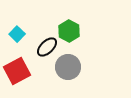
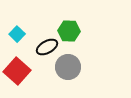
green hexagon: rotated 25 degrees counterclockwise
black ellipse: rotated 15 degrees clockwise
red square: rotated 20 degrees counterclockwise
